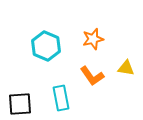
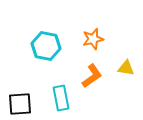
cyan hexagon: rotated 12 degrees counterclockwise
orange L-shape: rotated 90 degrees counterclockwise
